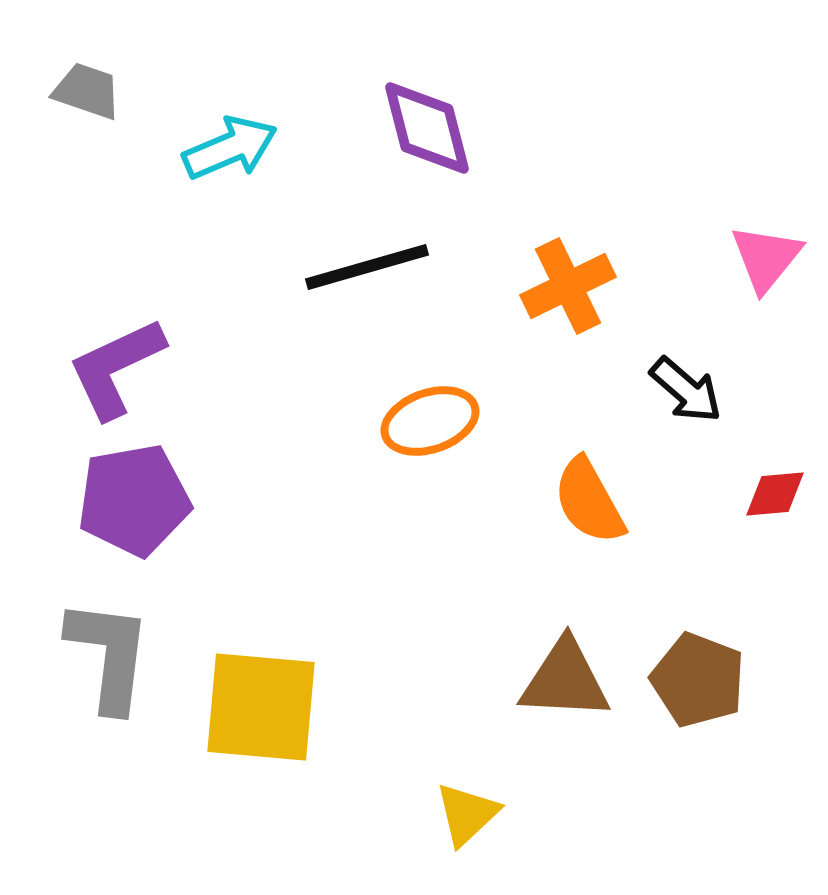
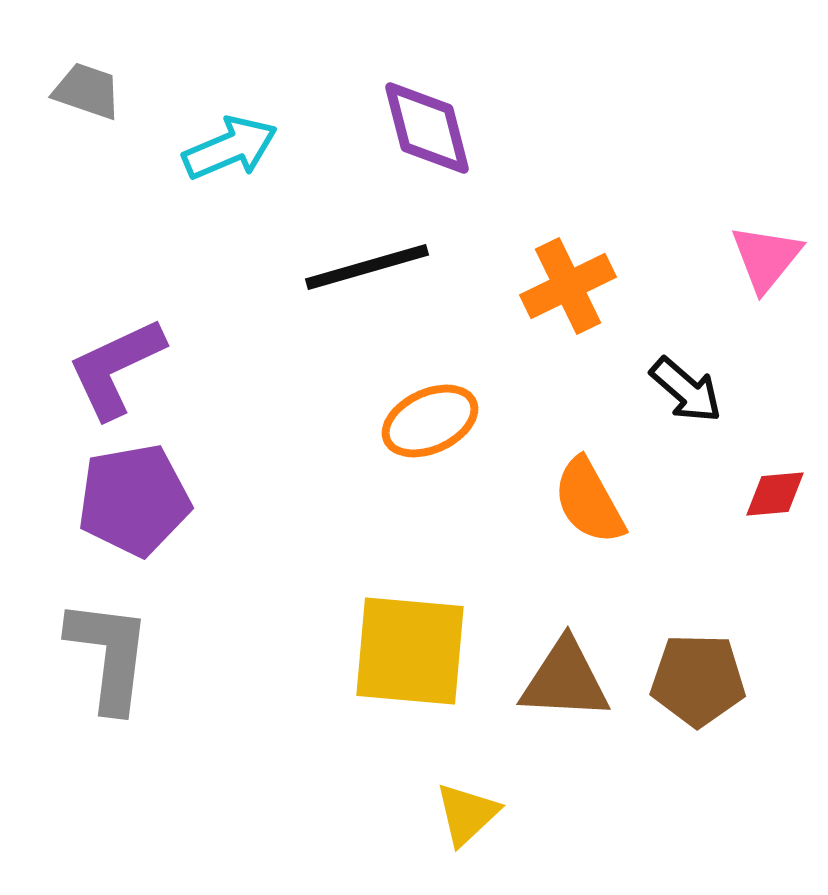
orange ellipse: rotated 6 degrees counterclockwise
brown pentagon: rotated 20 degrees counterclockwise
yellow square: moved 149 px right, 56 px up
